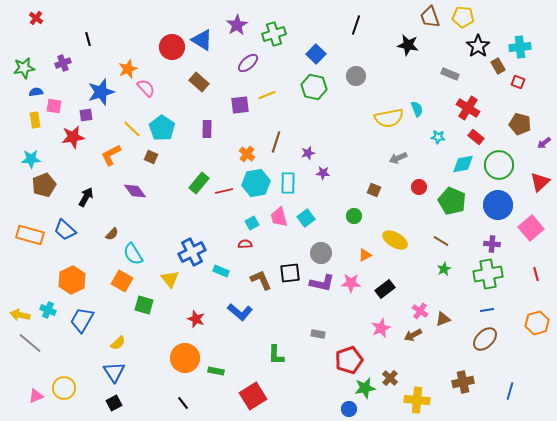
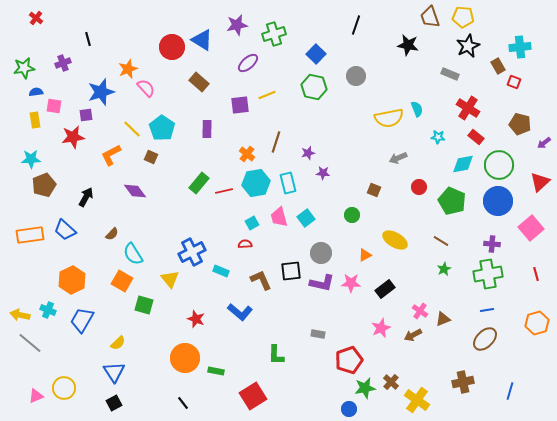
purple star at (237, 25): rotated 20 degrees clockwise
black star at (478, 46): moved 10 px left; rotated 10 degrees clockwise
red square at (518, 82): moved 4 px left
cyan rectangle at (288, 183): rotated 15 degrees counterclockwise
blue circle at (498, 205): moved 4 px up
green circle at (354, 216): moved 2 px left, 1 px up
orange rectangle at (30, 235): rotated 24 degrees counterclockwise
black square at (290, 273): moved 1 px right, 2 px up
brown cross at (390, 378): moved 1 px right, 4 px down
yellow cross at (417, 400): rotated 30 degrees clockwise
